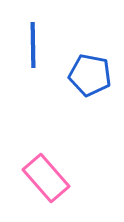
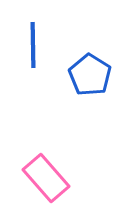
blue pentagon: rotated 21 degrees clockwise
